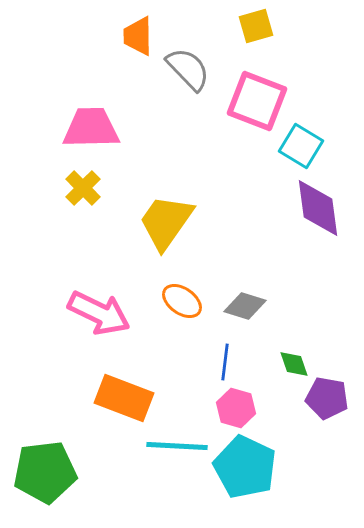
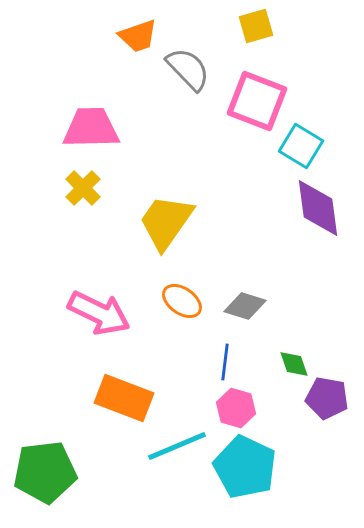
orange trapezoid: rotated 108 degrees counterclockwise
cyan line: rotated 26 degrees counterclockwise
